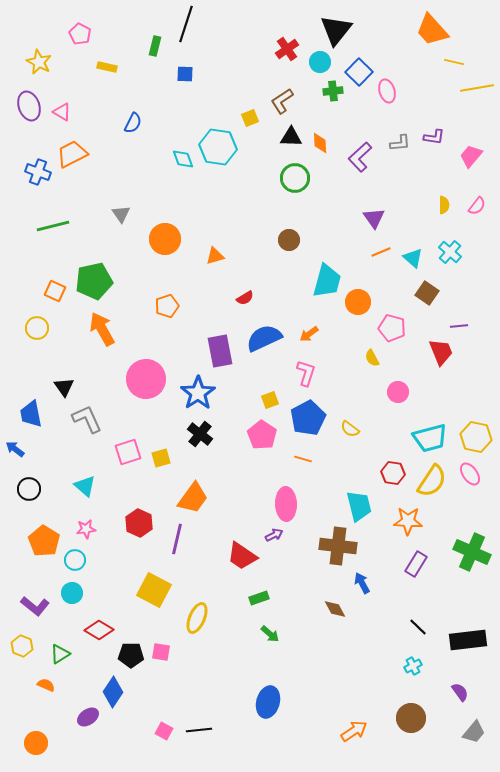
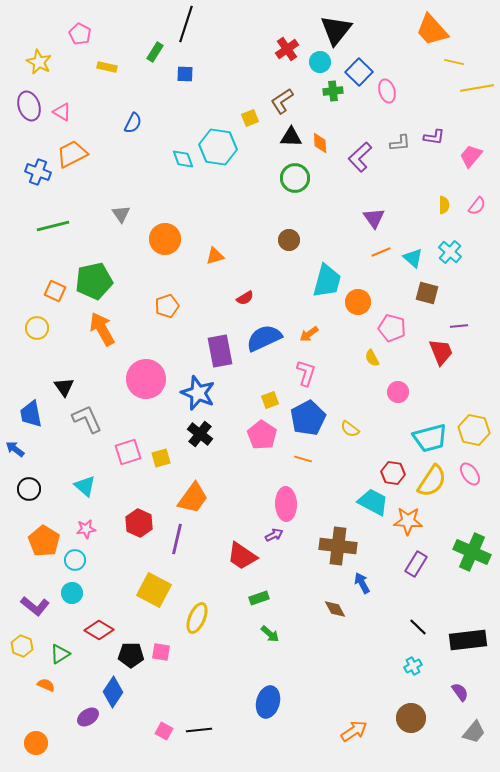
green rectangle at (155, 46): moved 6 px down; rotated 18 degrees clockwise
brown square at (427, 293): rotated 20 degrees counterclockwise
blue star at (198, 393): rotated 16 degrees counterclockwise
yellow hexagon at (476, 437): moved 2 px left, 7 px up
cyan trapezoid at (359, 506): moved 14 px right, 4 px up; rotated 48 degrees counterclockwise
